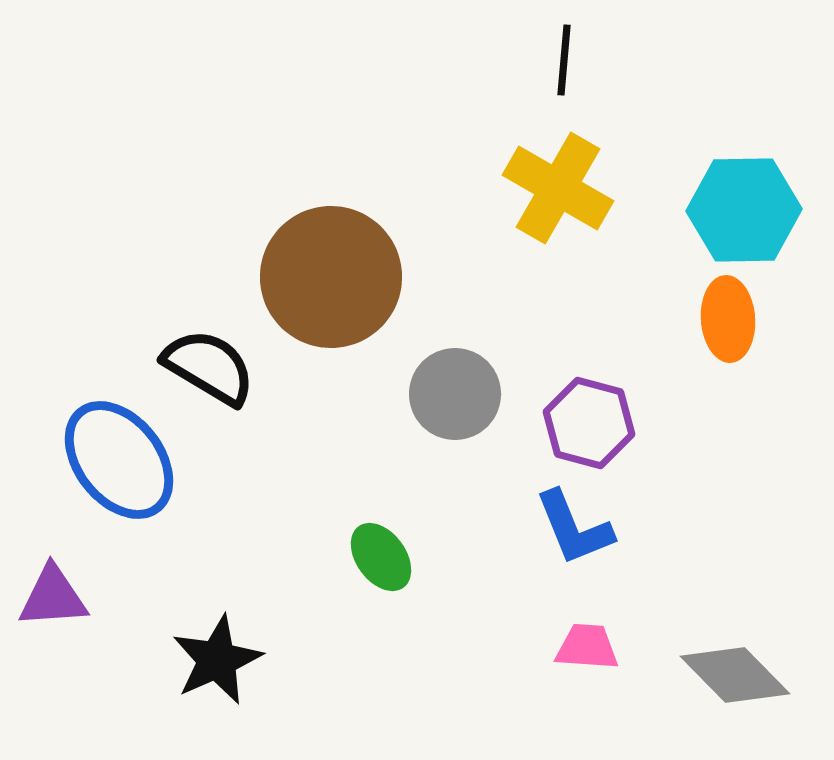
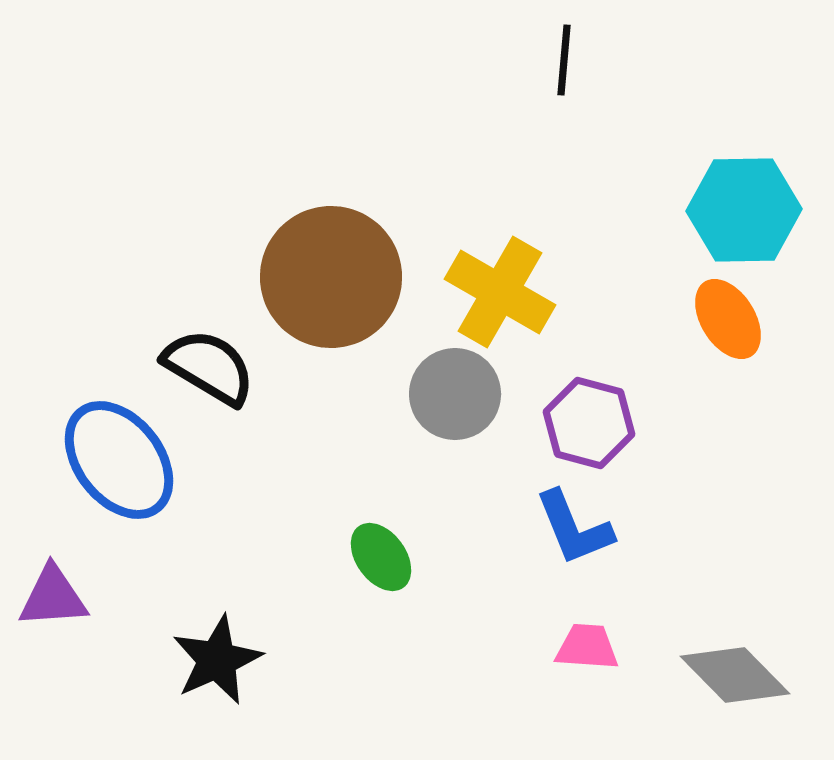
yellow cross: moved 58 px left, 104 px down
orange ellipse: rotated 28 degrees counterclockwise
